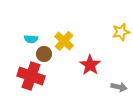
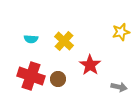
brown circle: moved 14 px right, 25 px down
